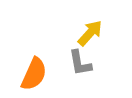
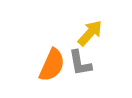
orange semicircle: moved 18 px right, 9 px up
